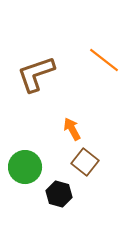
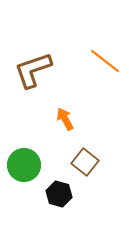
orange line: moved 1 px right, 1 px down
brown L-shape: moved 3 px left, 4 px up
orange arrow: moved 7 px left, 10 px up
green circle: moved 1 px left, 2 px up
